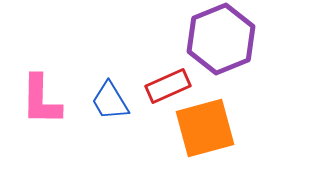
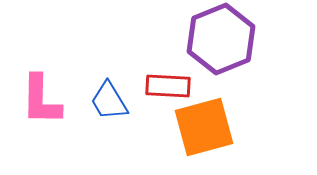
red rectangle: rotated 27 degrees clockwise
blue trapezoid: moved 1 px left
orange square: moved 1 px left, 1 px up
